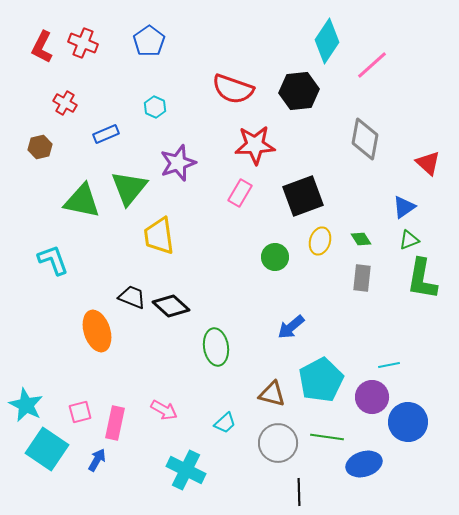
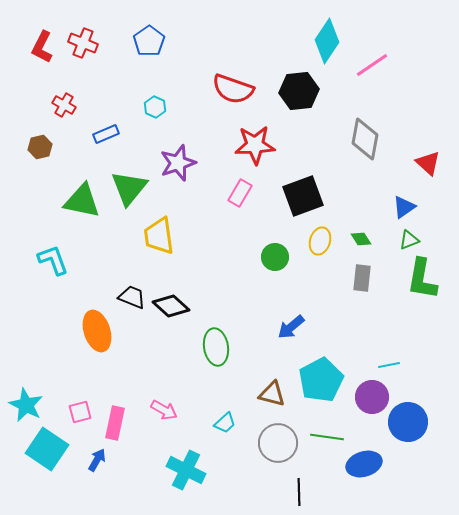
pink line at (372, 65): rotated 8 degrees clockwise
red cross at (65, 103): moved 1 px left, 2 px down
